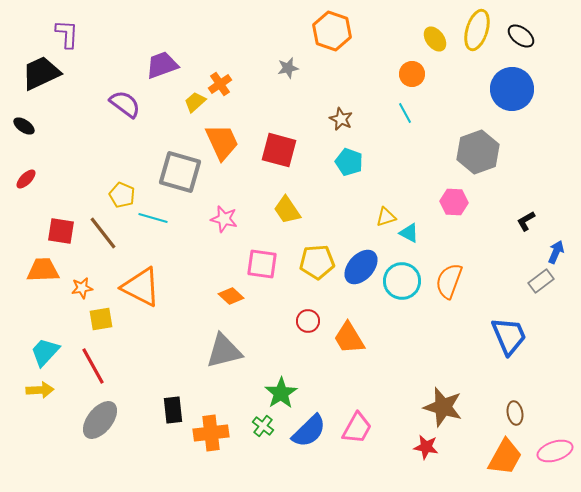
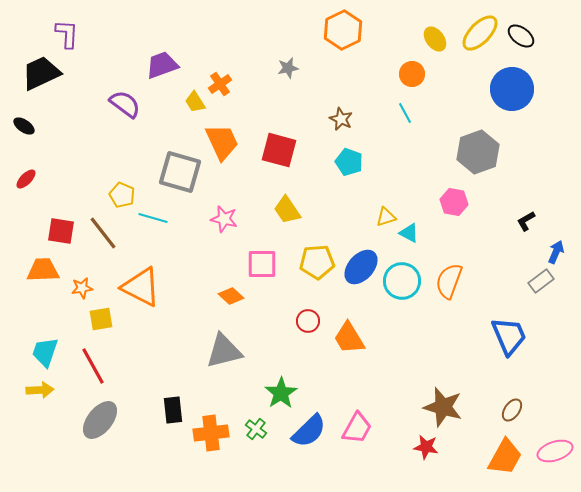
yellow ellipse at (477, 30): moved 3 px right, 3 px down; rotated 27 degrees clockwise
orange hexagon at (332, 31): moved 11 px right, 1 px up; rotated 15 degrees clockwise
yellow trapezoid at (195, 102): rotated 80 degrees counterclockwise
pink hexagon at (454, 202): rotated 8 degrees clockwise
pink square at (262, 264): rotated 8 degrees counterclockwise
cyan trapezoid at (45, 352): rotated 24 degrees counterclockwise
brown ellipse at (515, 413): moved 3 px left, 3 px up; rotated 45 degrees clockwise
green cross at (263, 426): moved 7 px left, 3 px down
